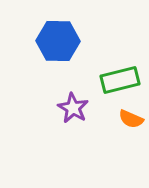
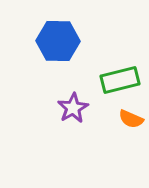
purple star: rotated 12 degrees clockwise
